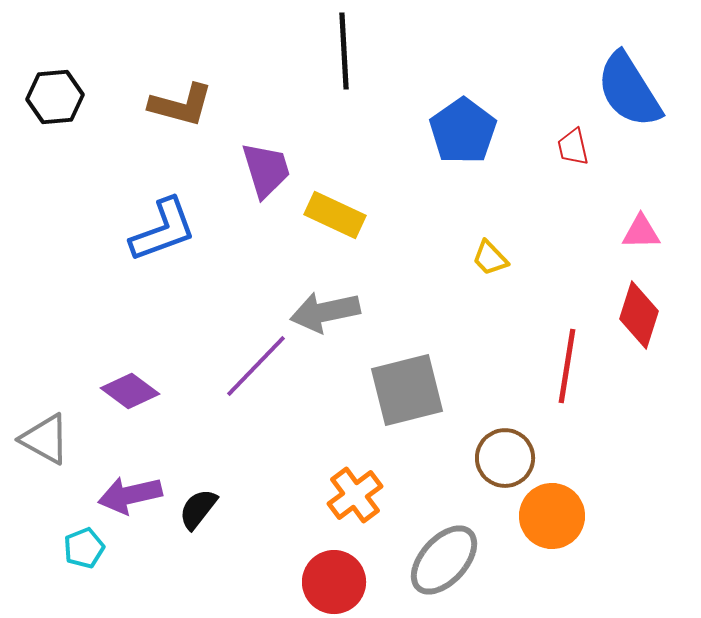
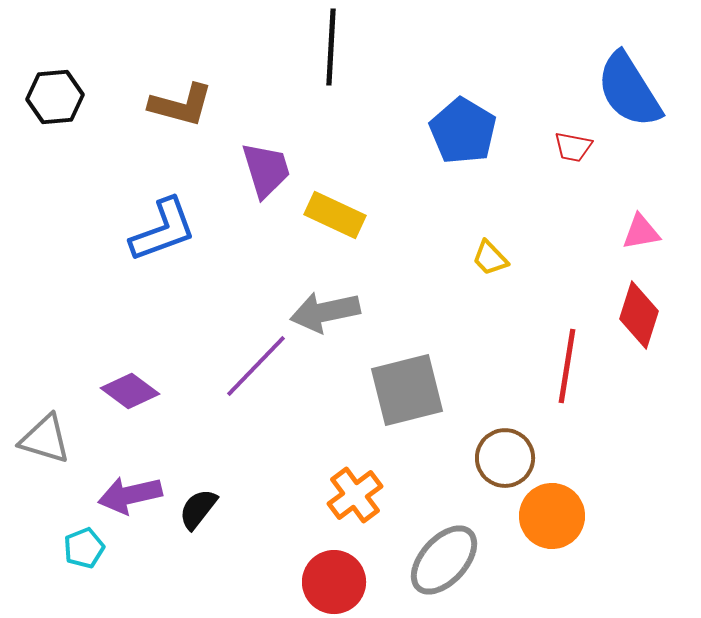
black line: moved 13 px left, 4 px up; rotated 6 degrees clockwise
blue pentagon: rotated 6 degrees counterclockwise
red trapezoid: rotated 66 degrees counterclockwise
pink triangle: rotated 9 degrees counterclockwise
gray triangle: rotated 12 degrees counterclockwise
